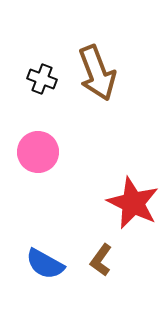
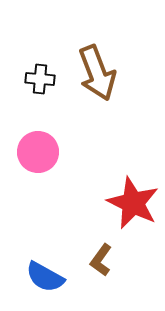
black cross: moved 2 px left; rotated 16 degrees counterclockwise
blue semicircle: moved 13 px down
